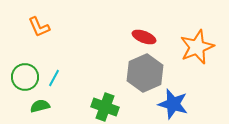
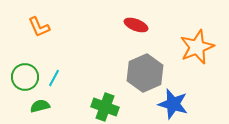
red ellipse: moved 8 px left, 12 px up
